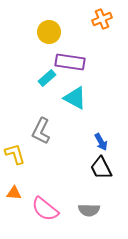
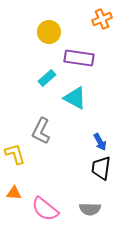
purple rectangle: moved 9 px right, 4 px up
blue arrow: moved 1 px left
black trapezoid: rotated 35 degrees clockwise
gray semicircle: moved 1 px right, 1 px up
